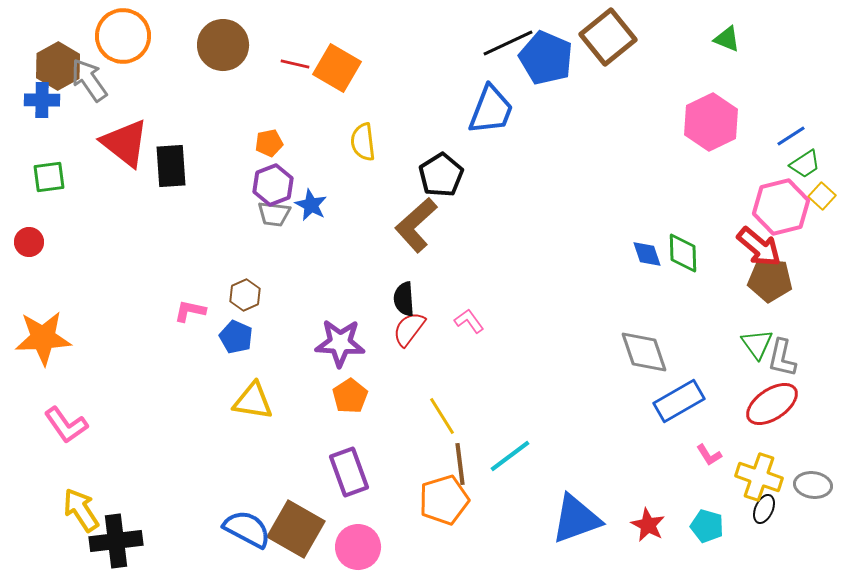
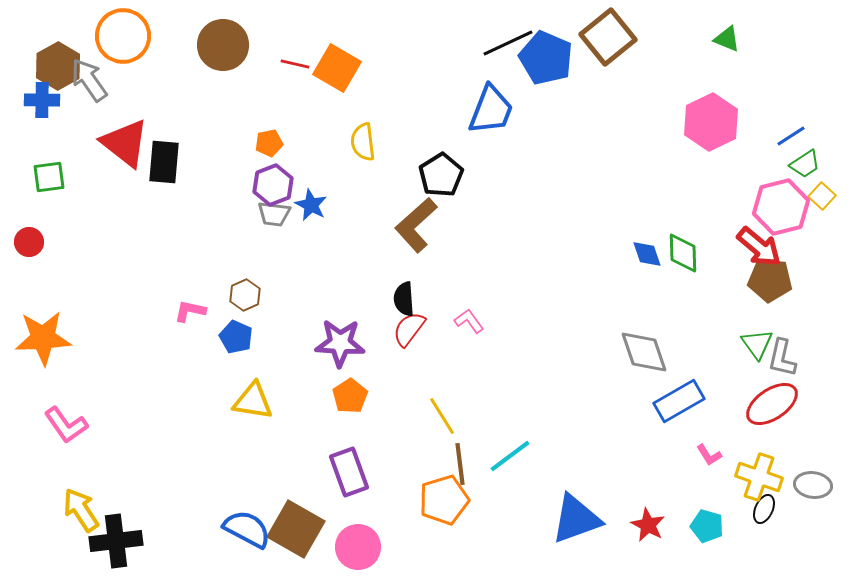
black rectangle at (171, 166): moved 7 px left, 4 px up; rotated 9 degrees clockwise
